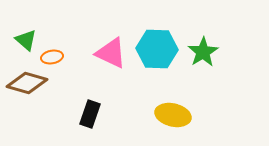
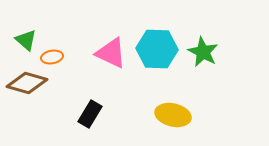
green star: rotated 12 degrees counterclockwise
black rectangle: rotated 12 degrees clockwise
